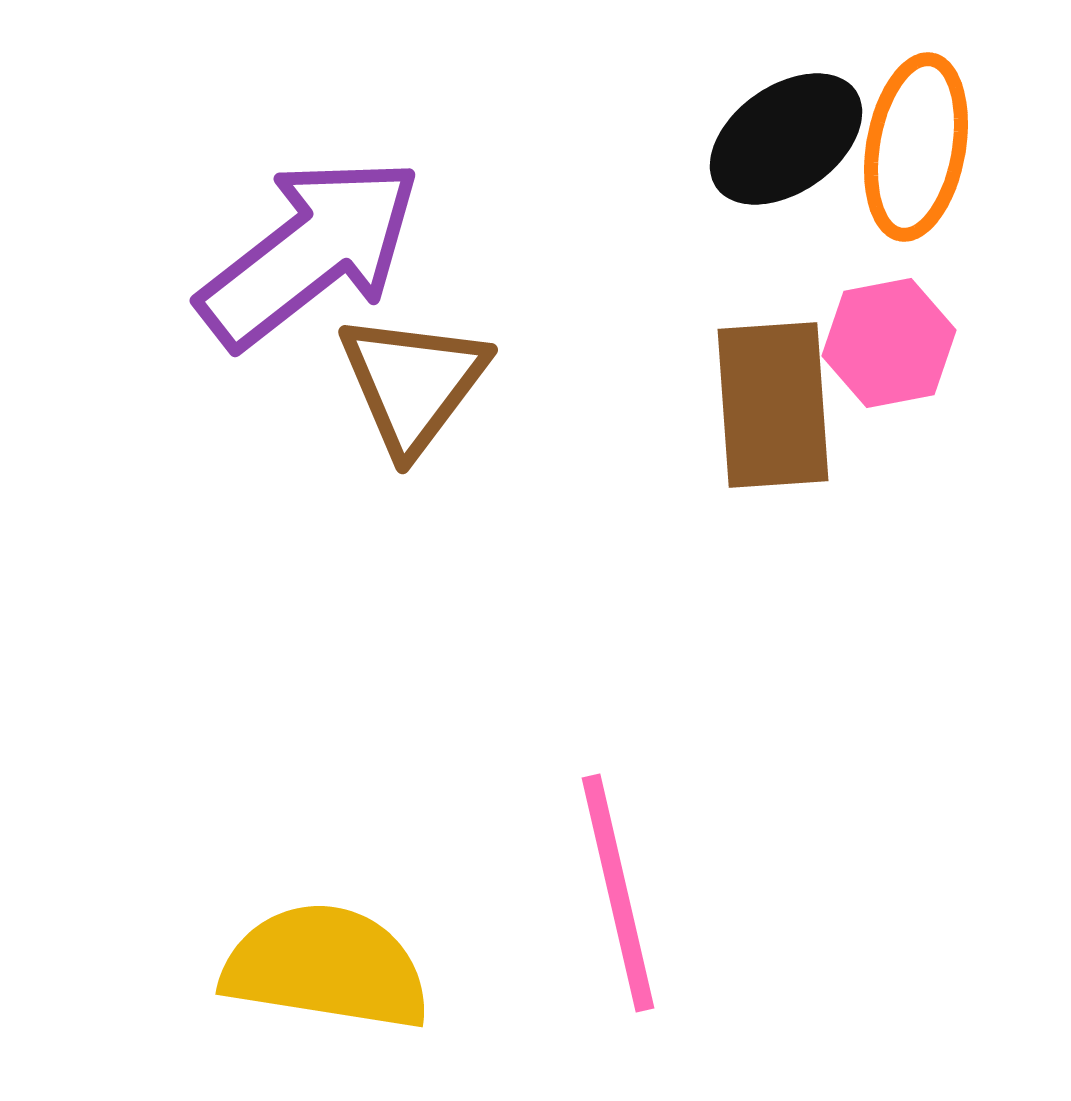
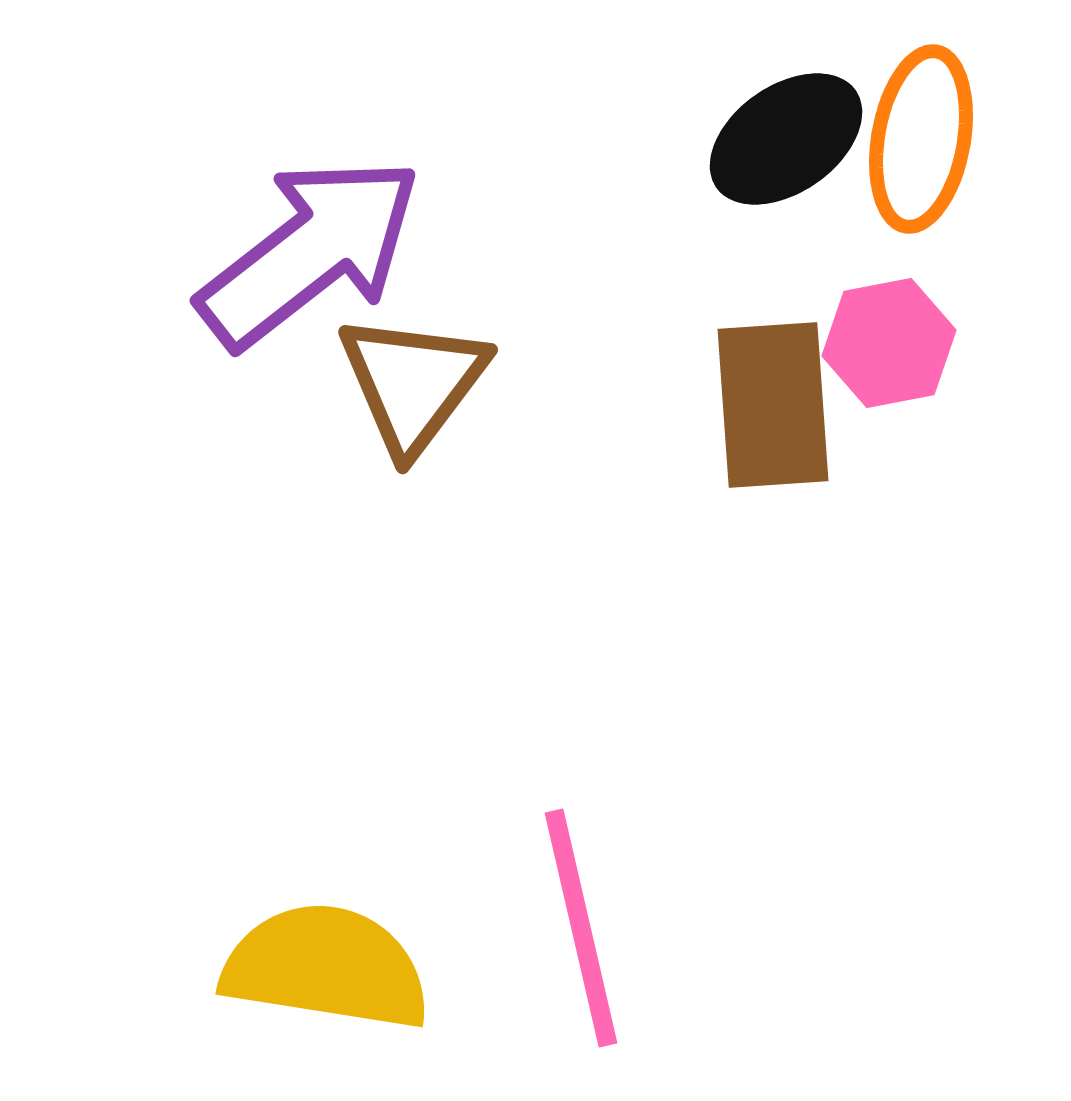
orange ellipse: moved 5 px right, 8 px up
pink line: moved 37 px left, 35 px down
